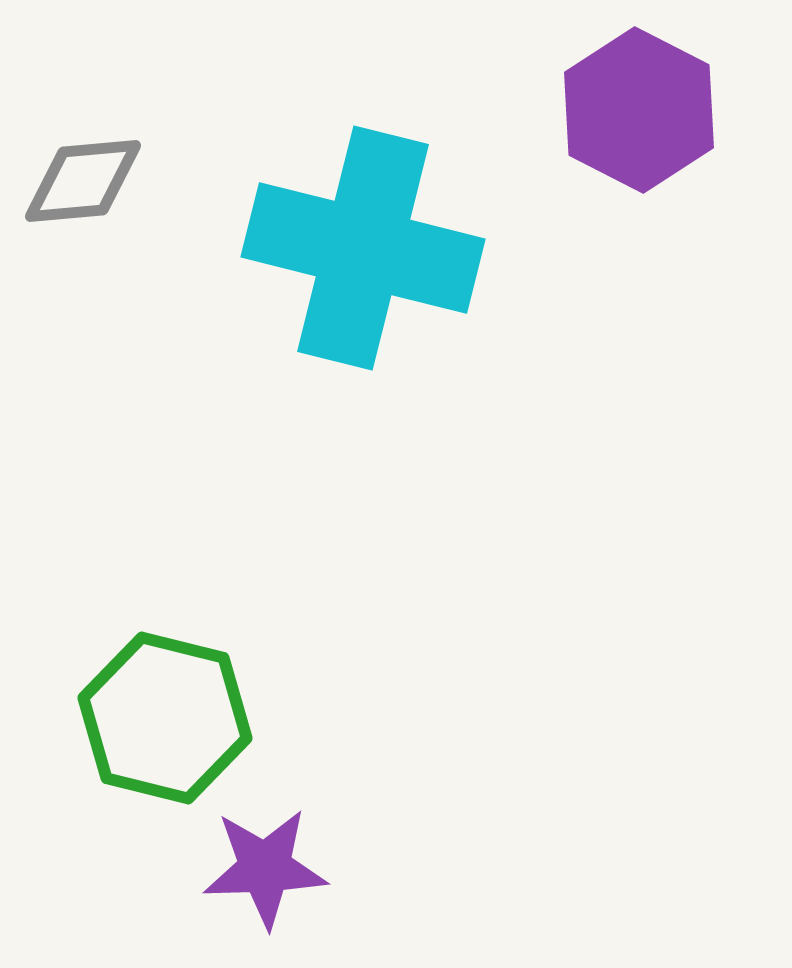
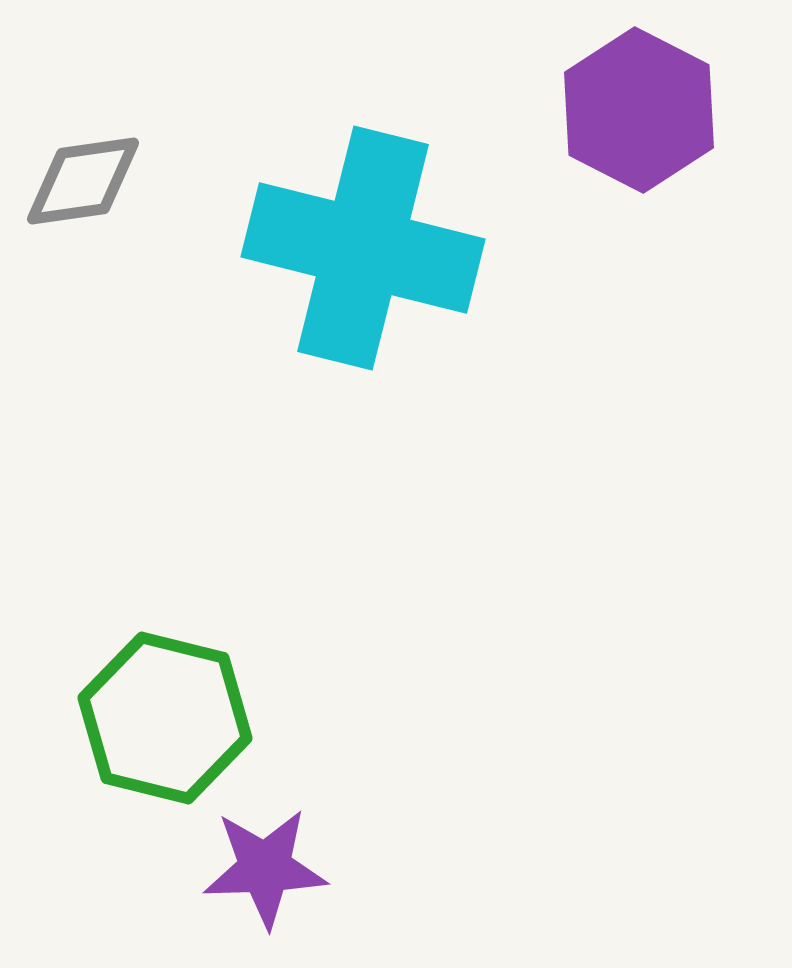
gray diamond: rotated 3 degrees counterclockwise
